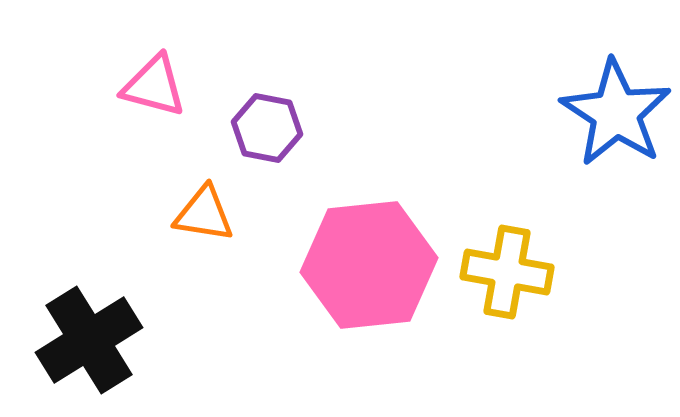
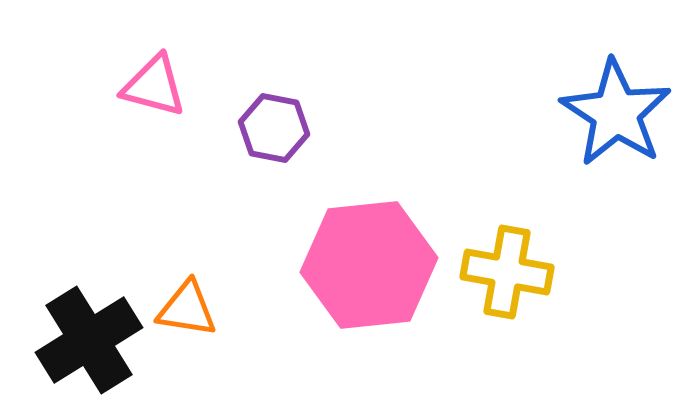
purple hexagon: moved 7 px right
orange triangle: moved 17 px left, 95 px down
